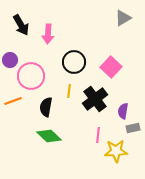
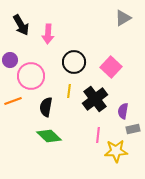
gray rectangle: moved 1 px down
